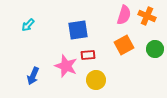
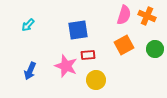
blue arrow: moved 3 px left, 5 px up
